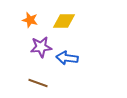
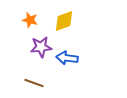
yellow diamond: rotated 20 degrees counterclockwise
brown line: moved 4 px left
